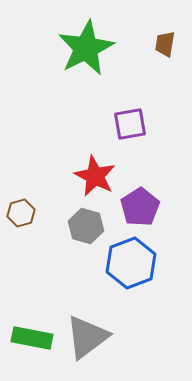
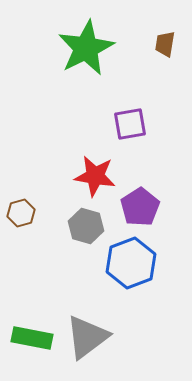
red star: rotated 18 degrees counterclockwise
